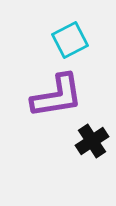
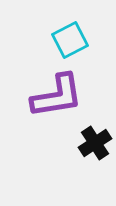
black cross: moved 3 px right, 2 px down
